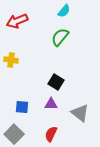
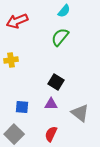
yellow cross: rotated 16 degrees counterclockwise
